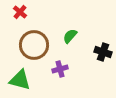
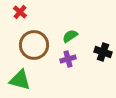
green semicircle: rotated 14 degrees clockwise
purple cross: moved 8 px right, 10 px up
